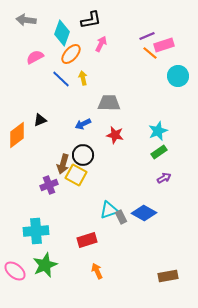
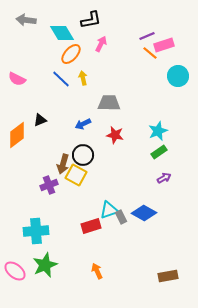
cyan diamond: rotated 50 degrees counterclockwise
pink semicircle: moved 18 px left, 22 px down; rotated 126 degrees counterclockwise
red rectangle: moved 4 px right, 14 px up
